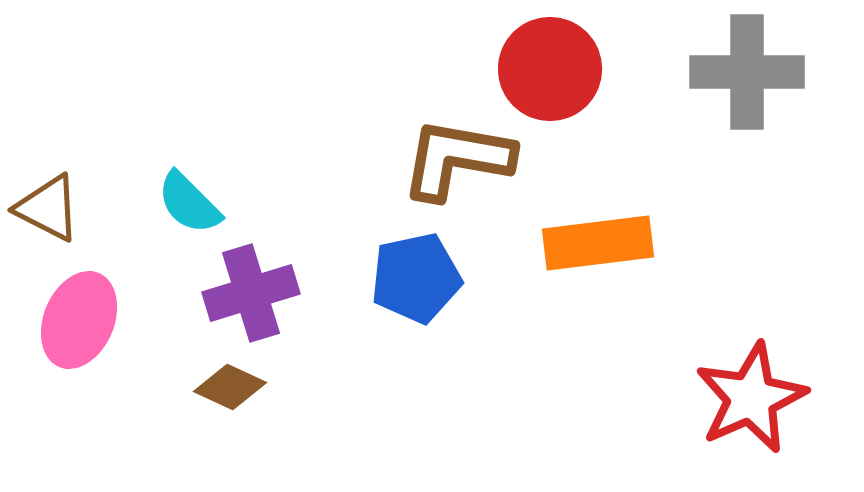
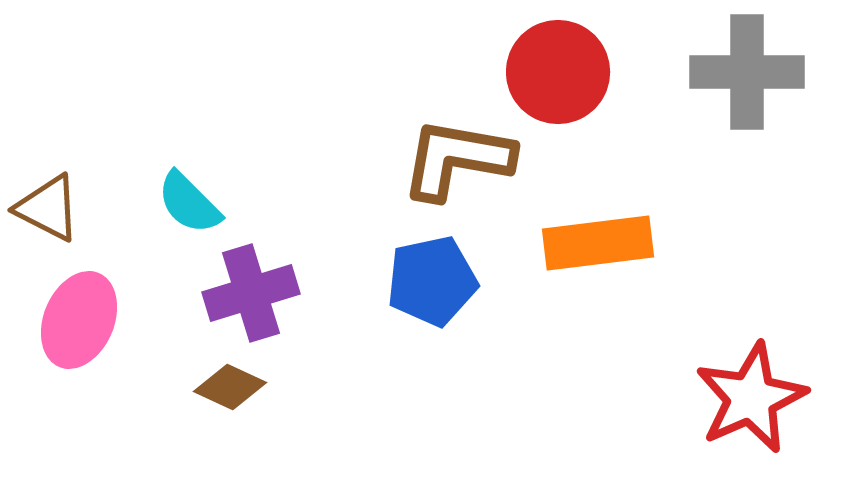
red circle: moved 8 px right, 3 px down
blue pentagon: moved 16 px right, 3 px down
